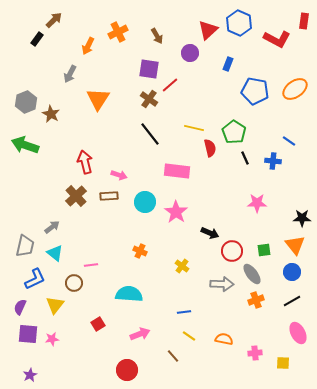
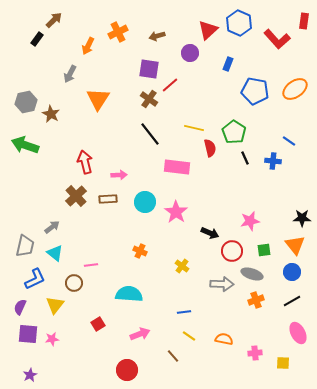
brown arrow at (157, 36): rotated 105 degrees clockwise
red L-shape at (277, 39): rotated 20 degrees clockwise
gray hexagon at (26, 102): rotated 10 degrees clockwise
pink rectangle at (177, 171): moved 4 px up
pink arrow at (119, 175): rotated 21 degrees counterclockwise
brown rectangle at (109, 196): moved 1 px left, 3 px down
pink star at (257, 203): moved 7 px left, 18 px down; rotated 12 degrees counterclockwise
gray ellipse at (252, 274): rotated 35 degrees counterclockwise
